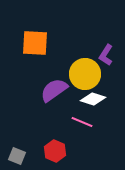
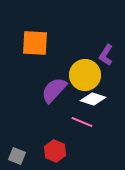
yellow circle: moved 1 px down
purple semicircle: rotated 12 degrees counterclockwise
